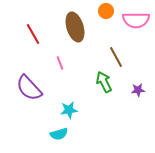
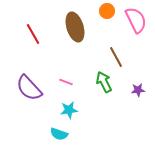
orange circle: moved 1 px right
pink semicircle: rotated 116 degrees counterclockwise
pink line: moved 6 px right, 19 px down; rotated 48 degrees counterclockwise
cyan semicircle: rotated 36 degrees clockwise
